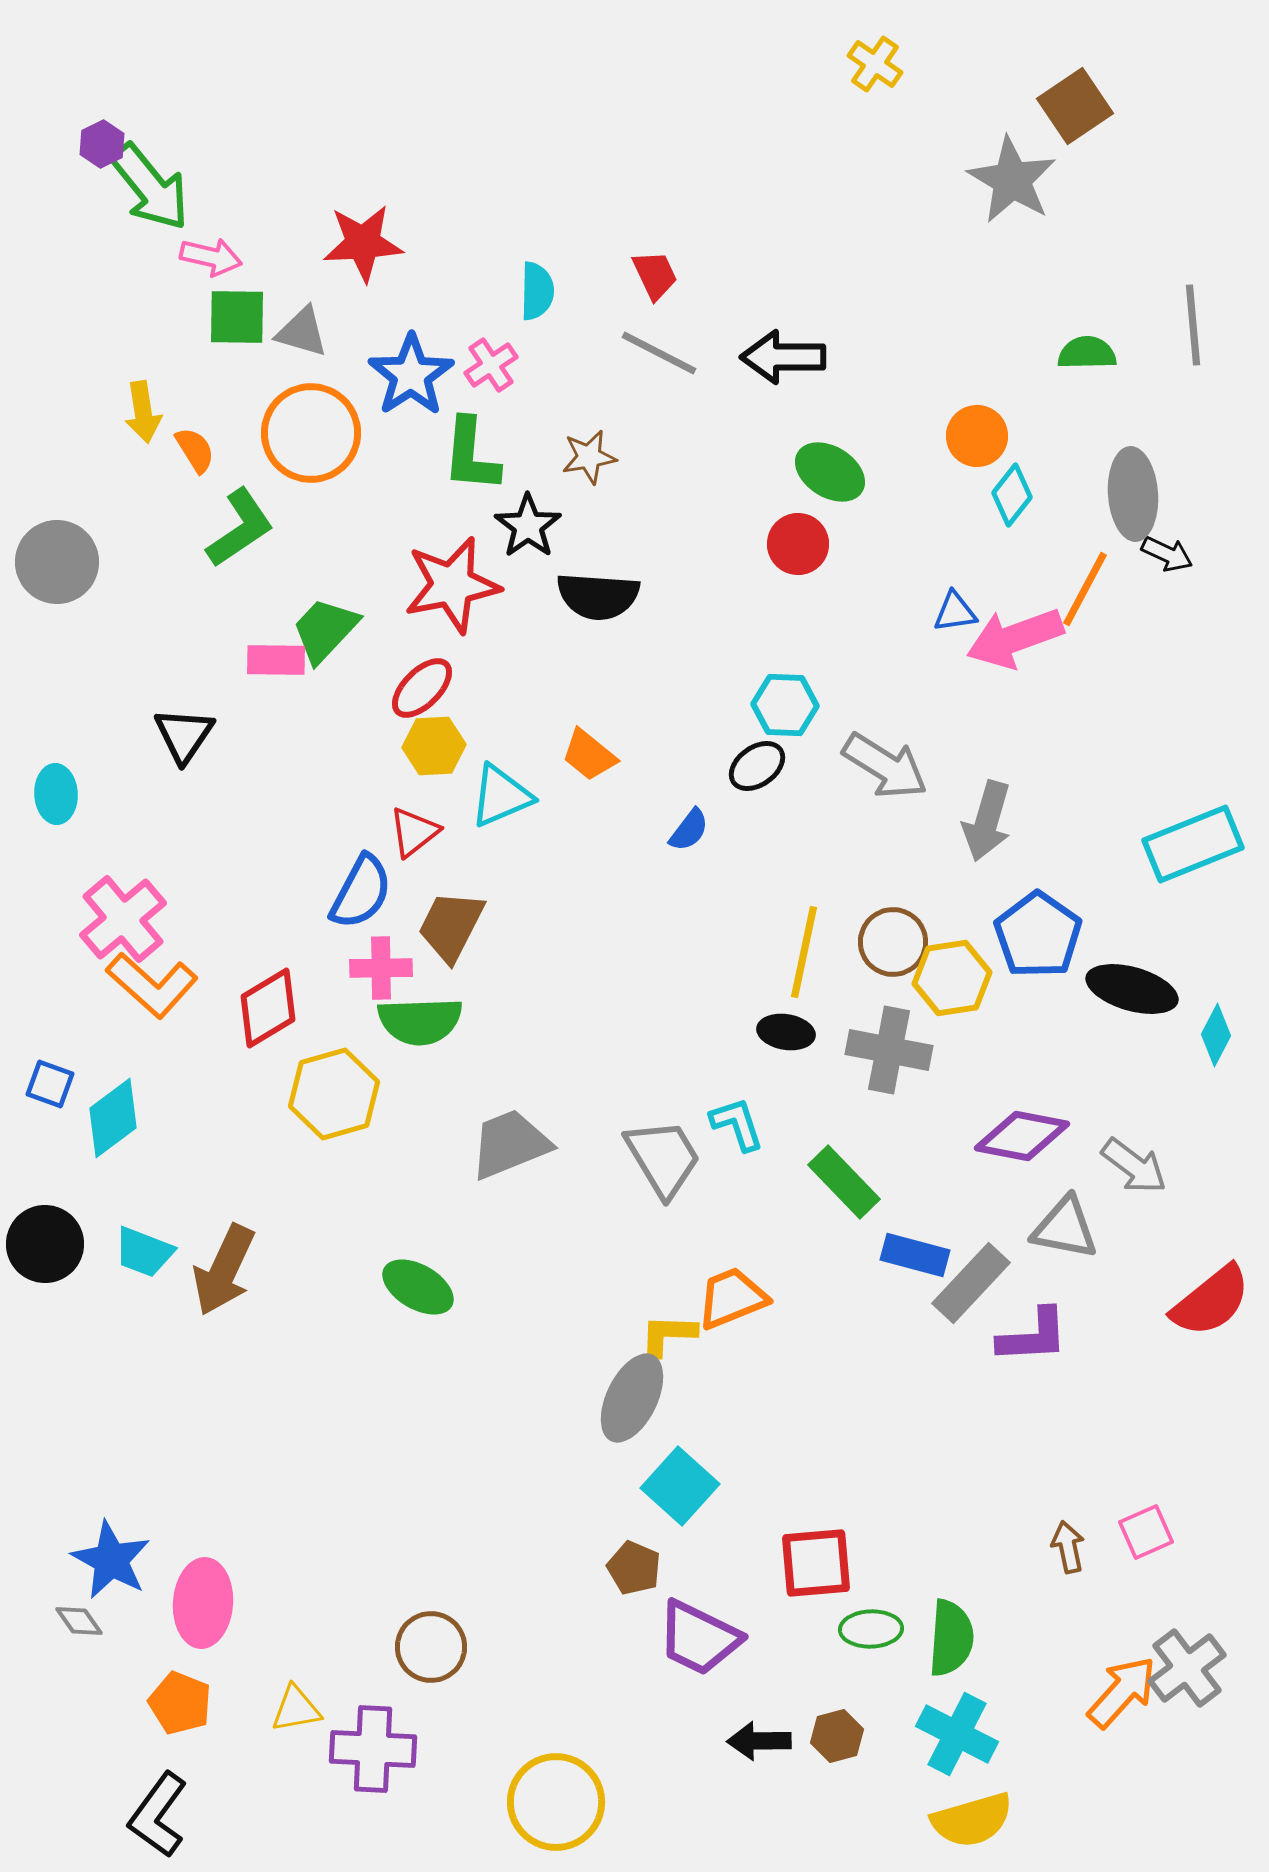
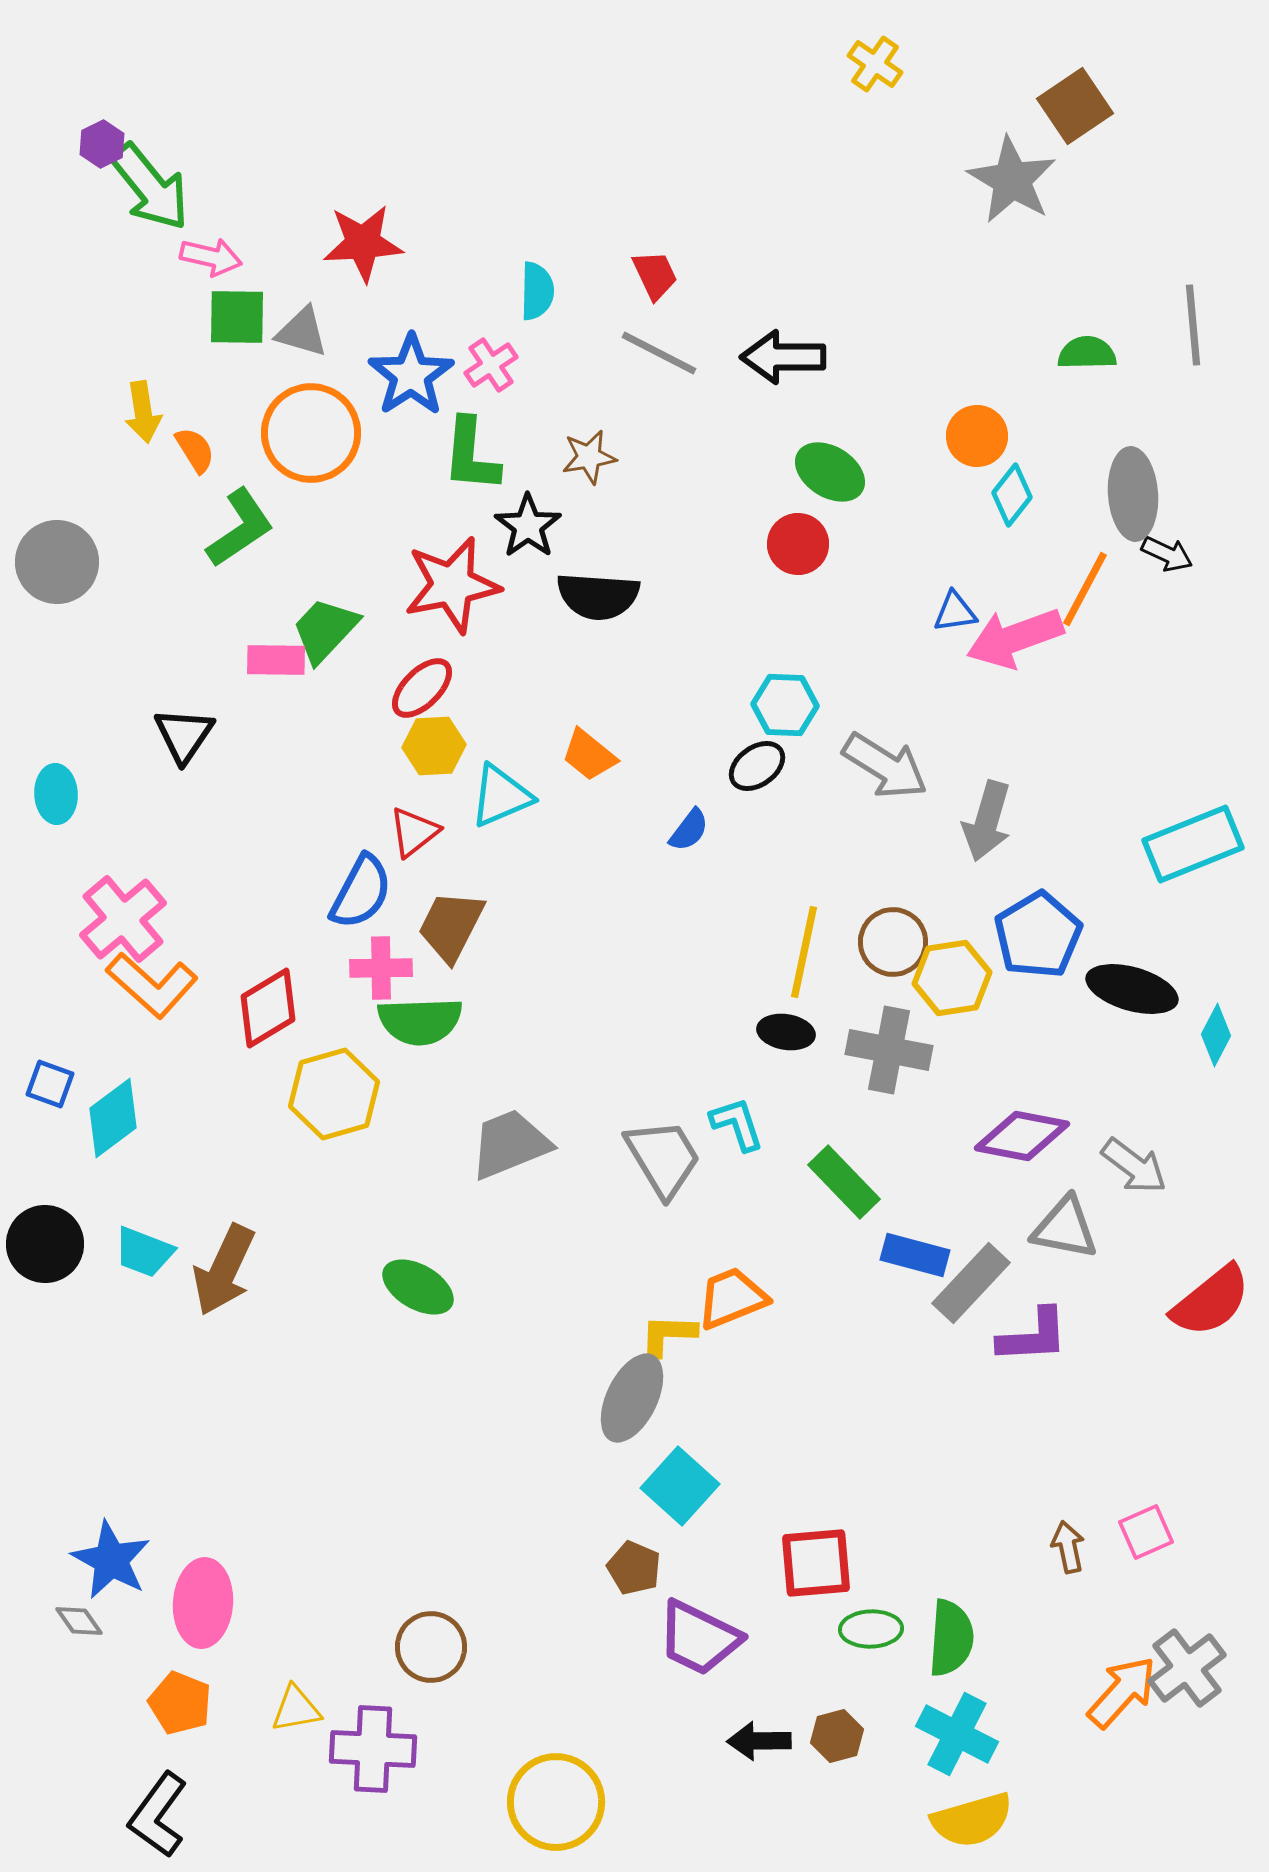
blue pentagon at (1038, 935): rotated 6 degrees clockwise
